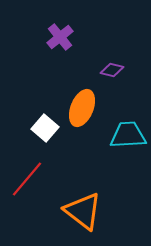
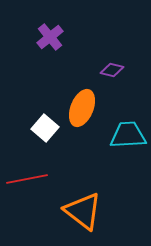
purple cross: moved 10 px left
red line: rotated 39 degrees clockwise
